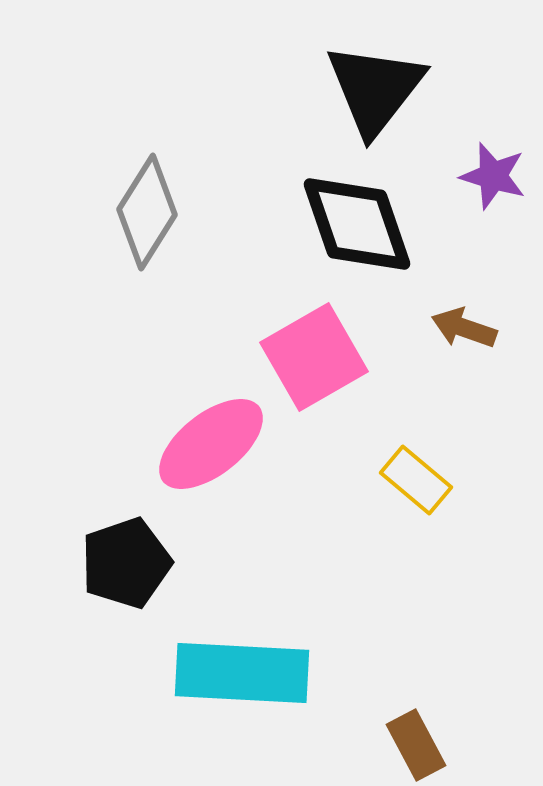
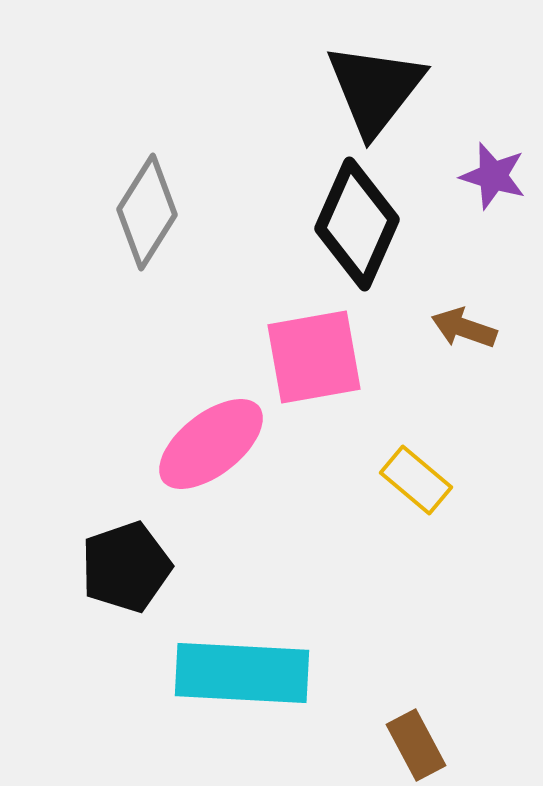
black diamond: rotated 43 degrees clockwise
pink square: rotated 20 degrees clockwise
black pentagon: moved 4 px down
